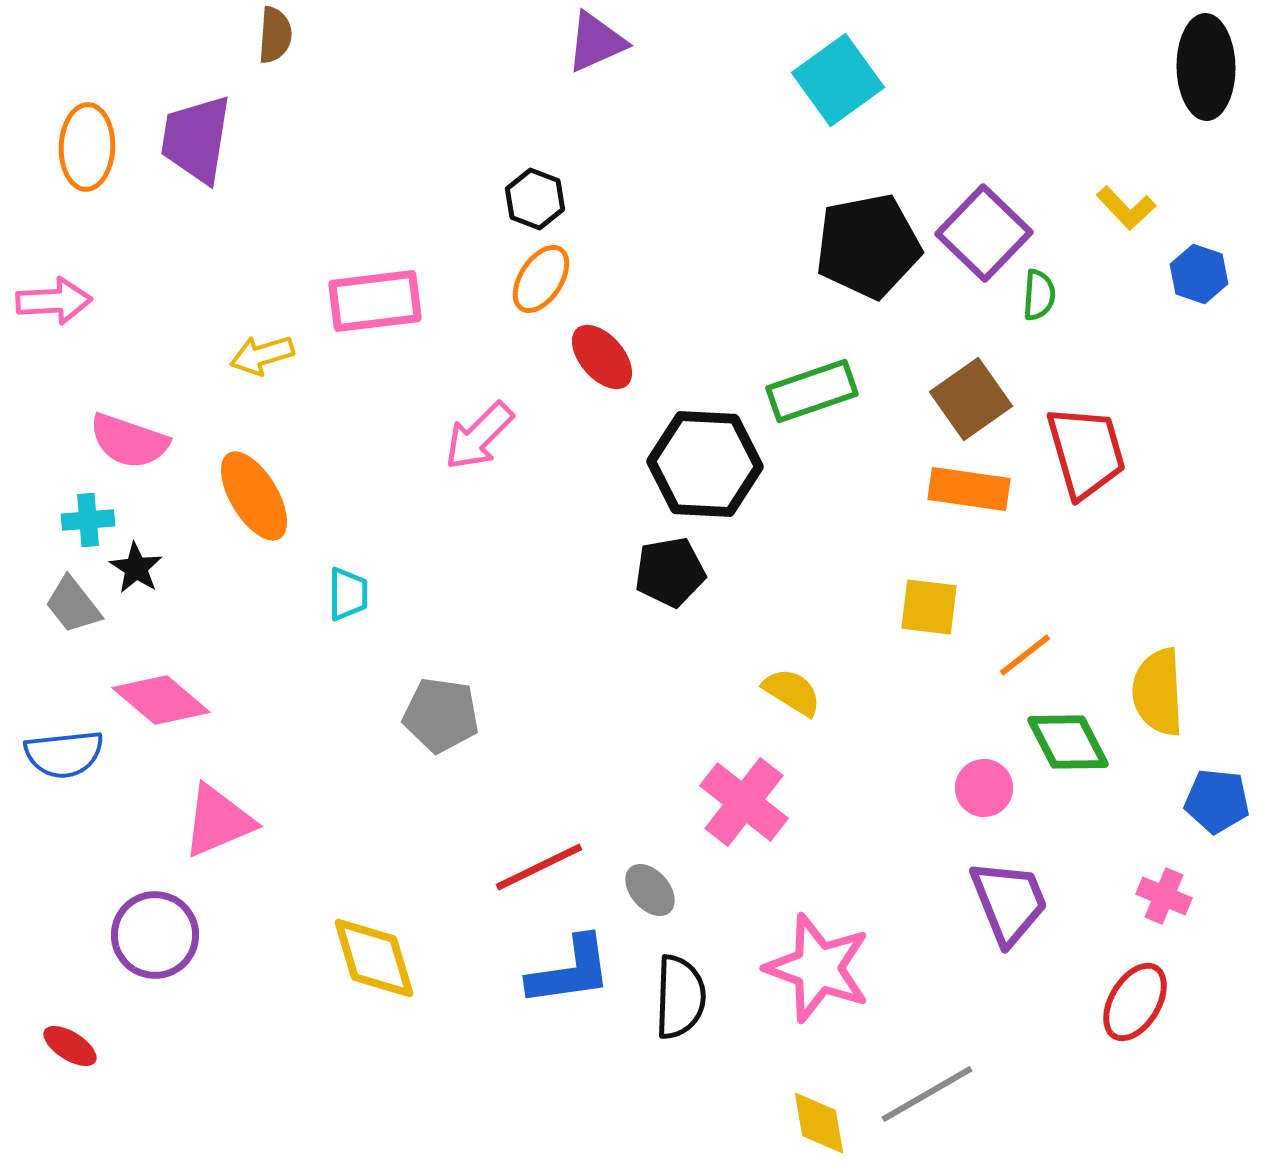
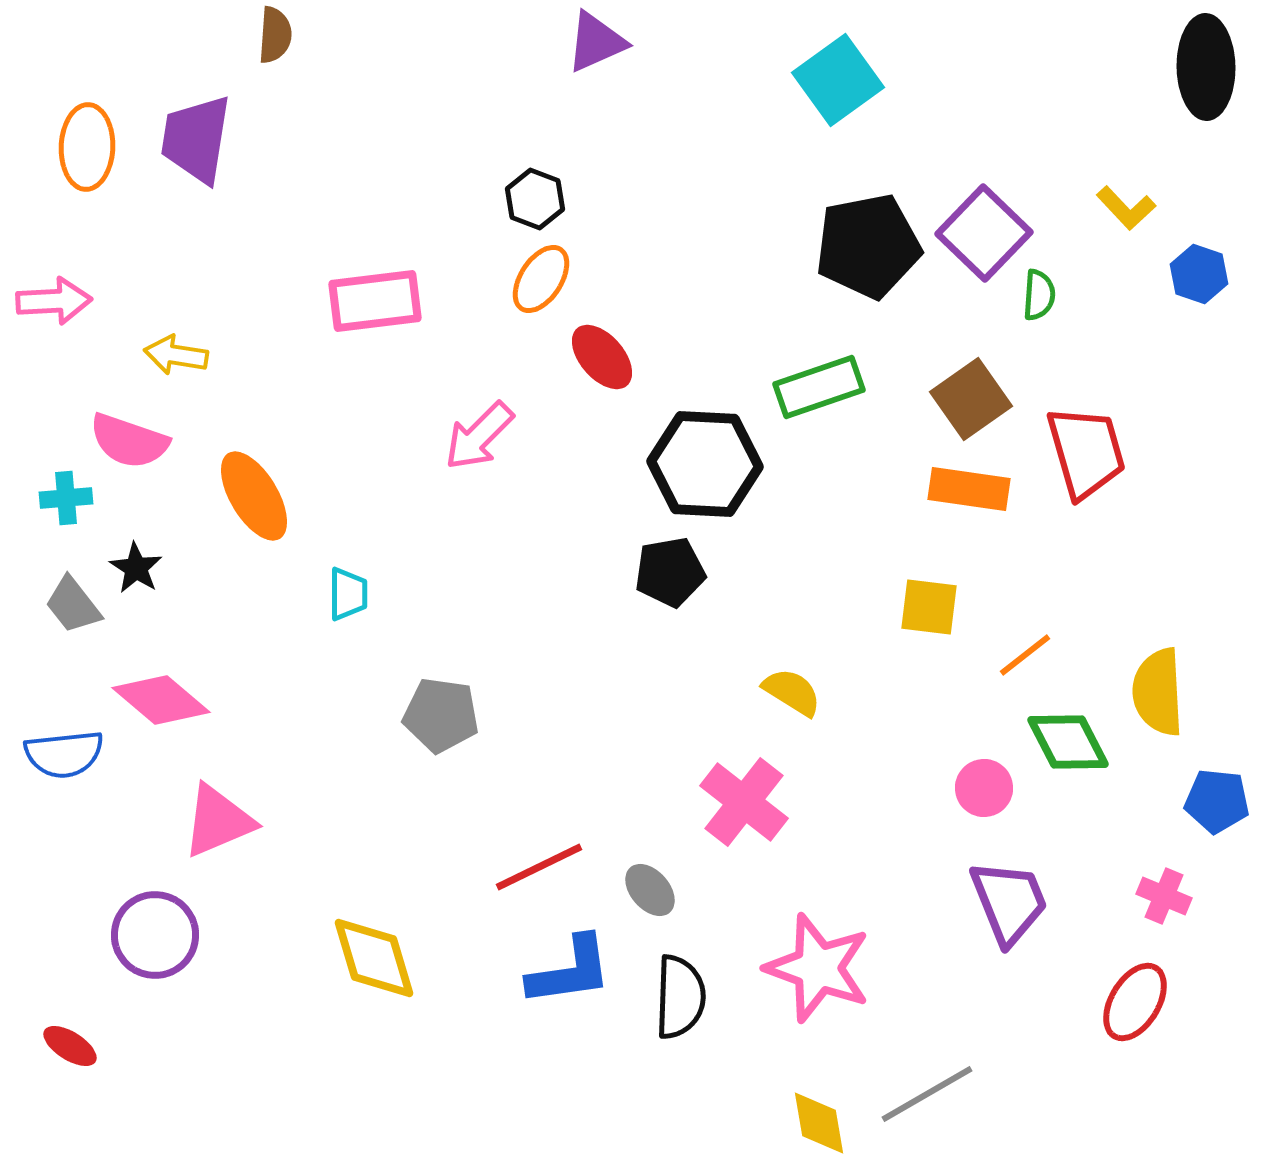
yellow arrow at (262, 355): moved 86 px left; rotated 26 degrees clockwise
green rectangle at (812, 391): moved 7 px right, 4 px up
cyan cross at (88, 520): moved 22 px left, 22 px up
